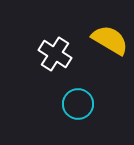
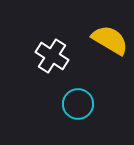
white cross: moved 3 px left, 2 px down
